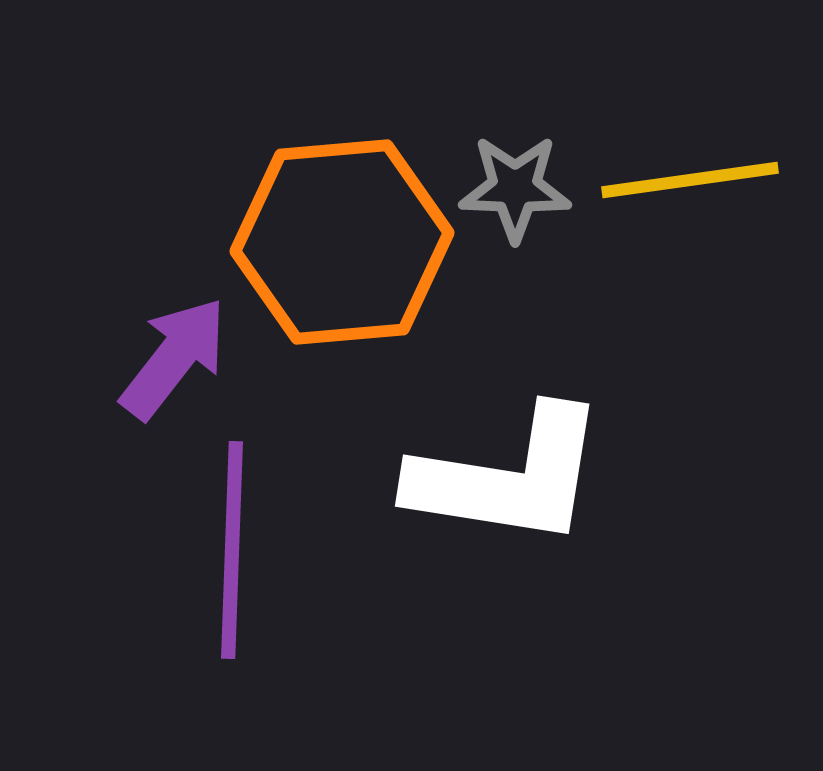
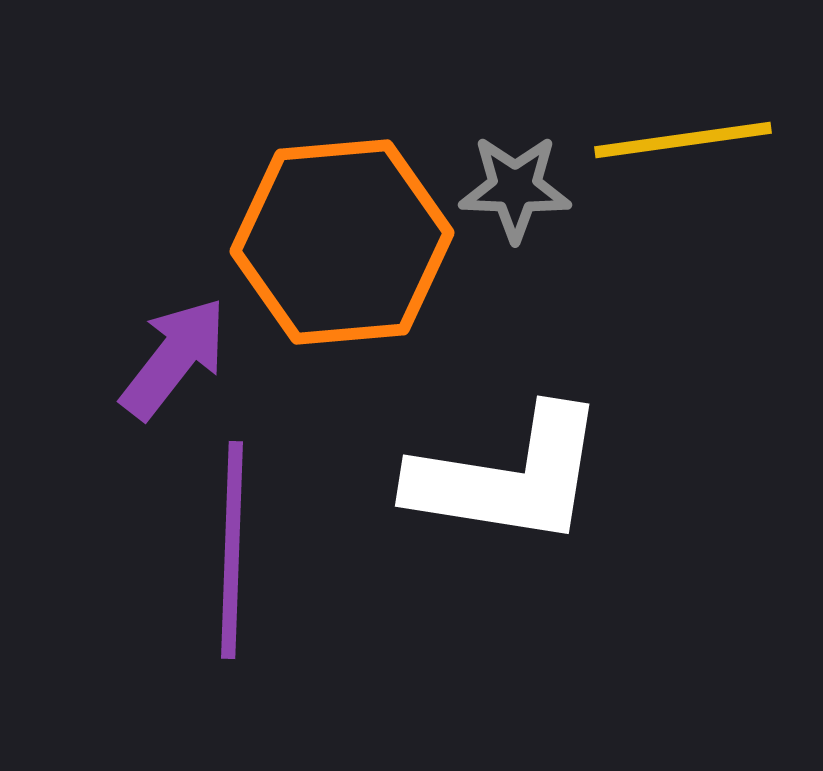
yellow line: moved 7 px left, 40 px up
